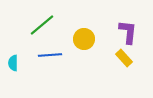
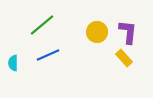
yellow circle: moved 13 px right, 7 px up
blue line: moved 2 px left; rotated 20 degrees counterclockwise
